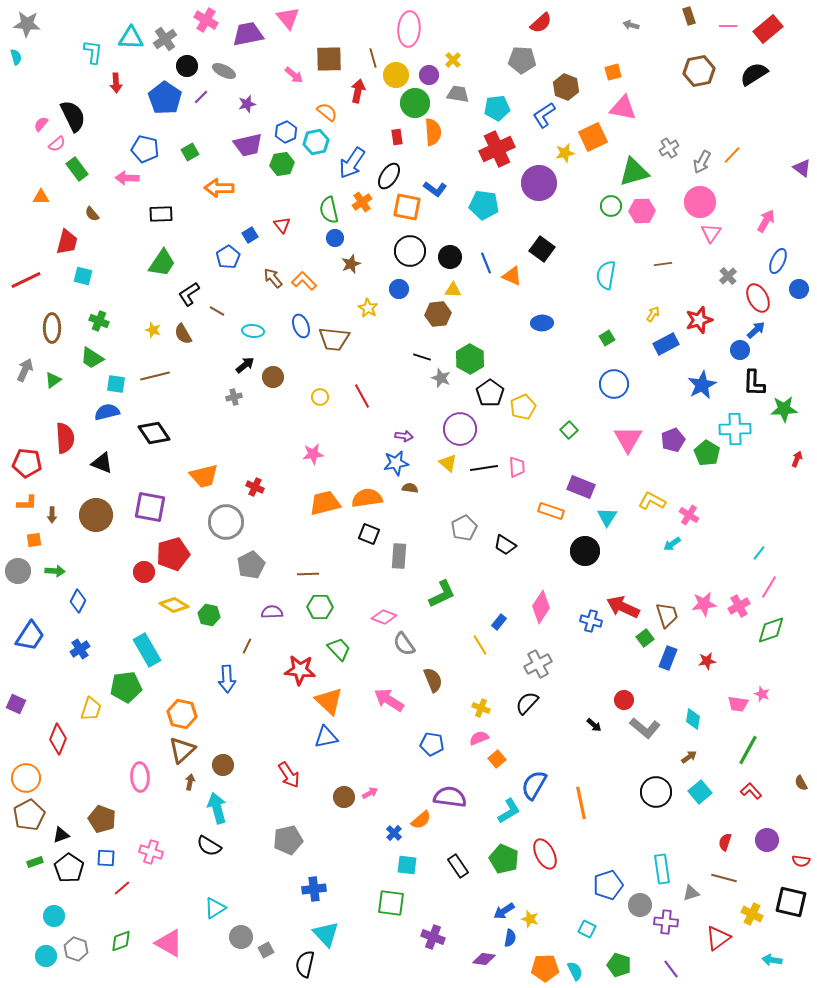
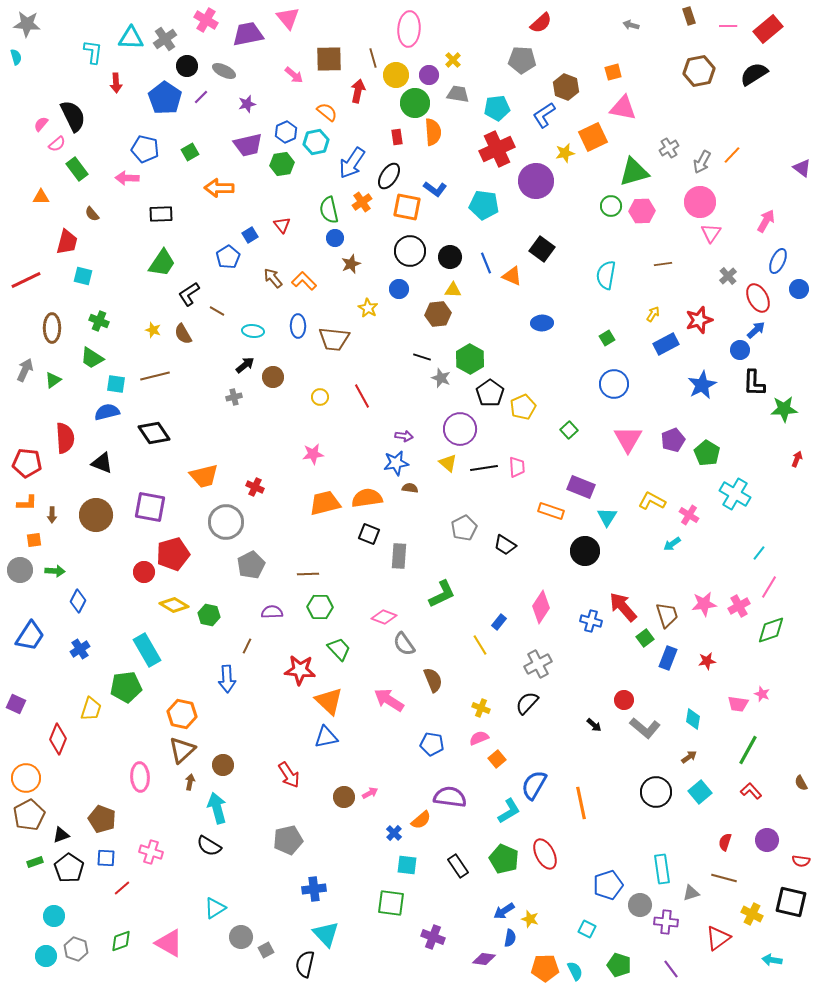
purple circle at (539, 183): moved 3 px left, 2 px up
blue ellipse at (301, 326): moved 3 px left; rotated 20 degrees clockwise
cyan cross at (735, 429): moved 65 px down; rotated 32 degrees clockwise
gray circle at (18, 571): moved 2 px right, 1 px up
red arrow at (623, 607): rotated 24 degrees clockwise
